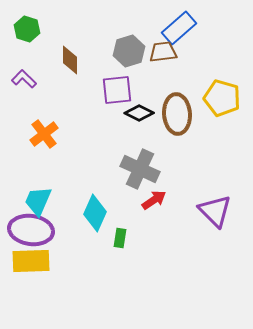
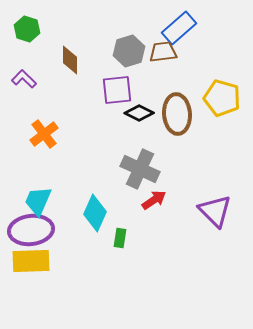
purple ellipse: rotated 15 degrees counterclockwise
